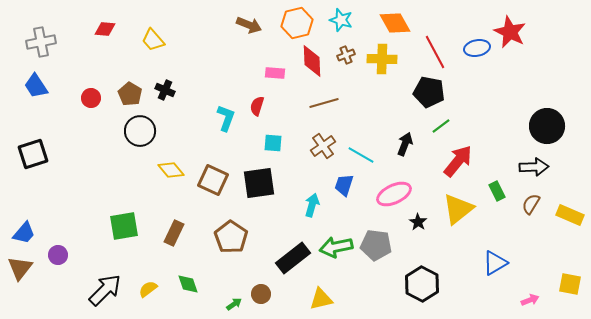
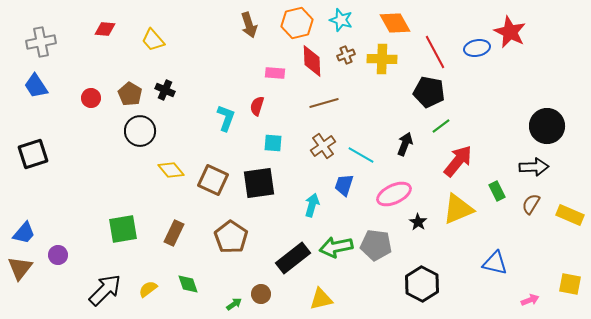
brown arrow at (249, 25): rotated 50 degrees clockwise
yellow triangle at (458, 209): rotated 16 degrees clockwise
green square at (124, 226): moved 1 px left, 3 px down
blue triangle at (495, 263): rotated 44 degrees clockwise
